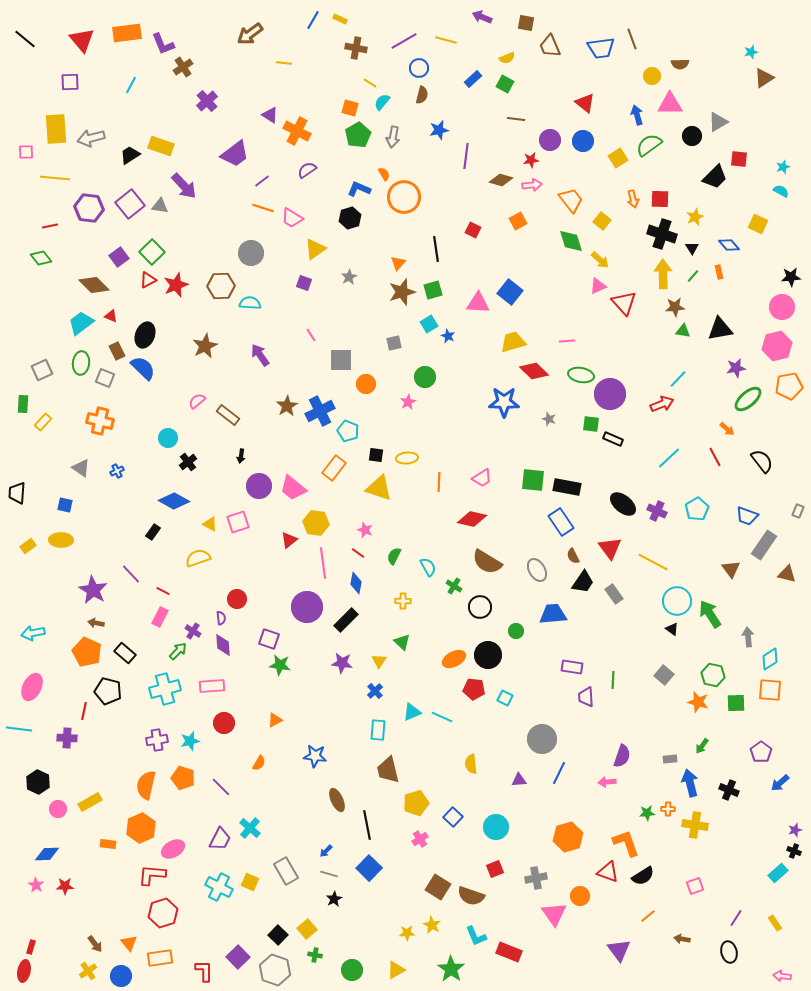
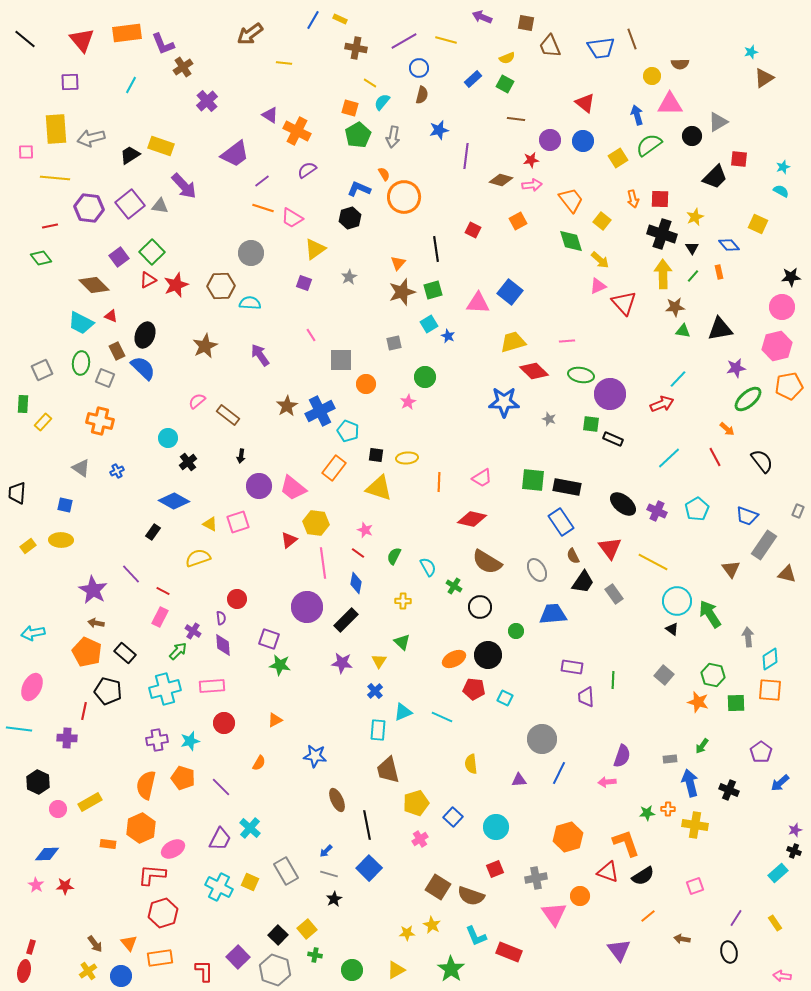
cyan trapezoid at (81, 323): rotated 116 degrees counterclockwise
cyan triangle at (412, 712): moved 9 px left
